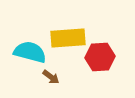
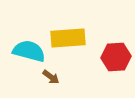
cyan semicircle: moved 1 px left, 1 px up
red hexagon: moved 16 px right
